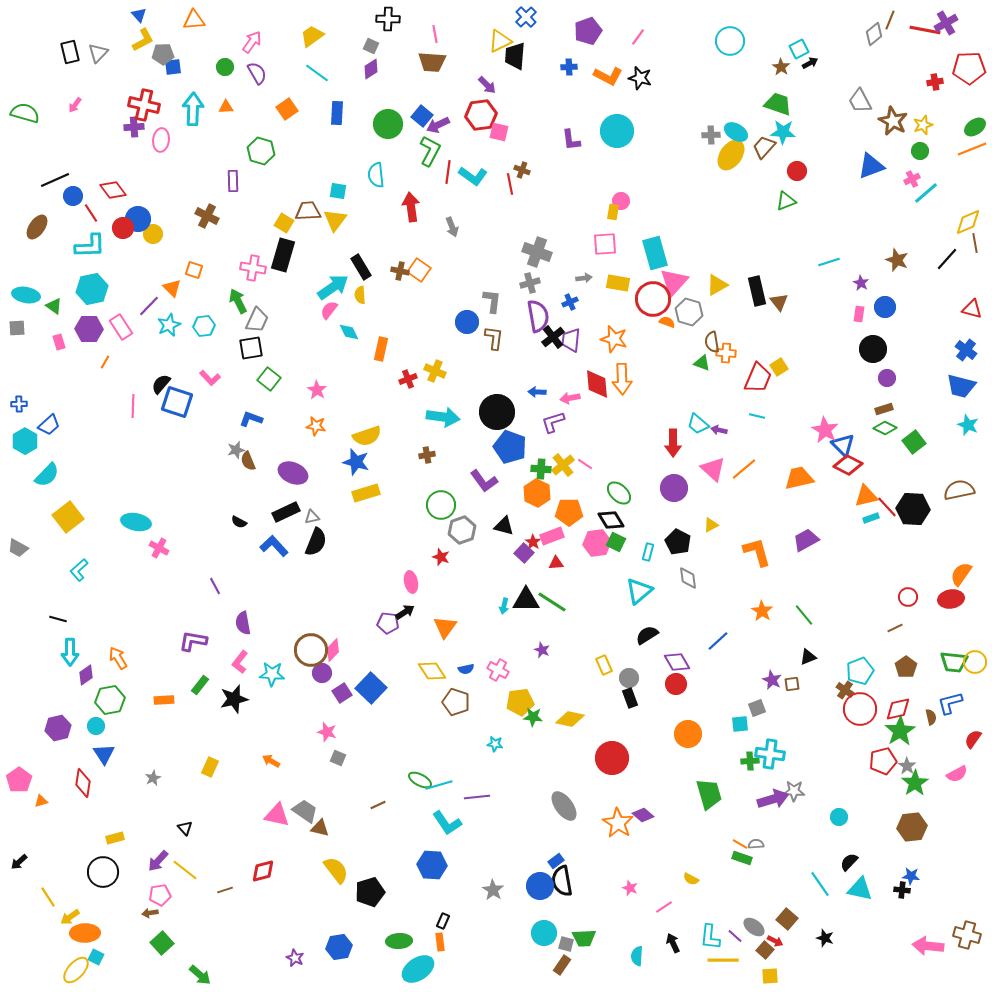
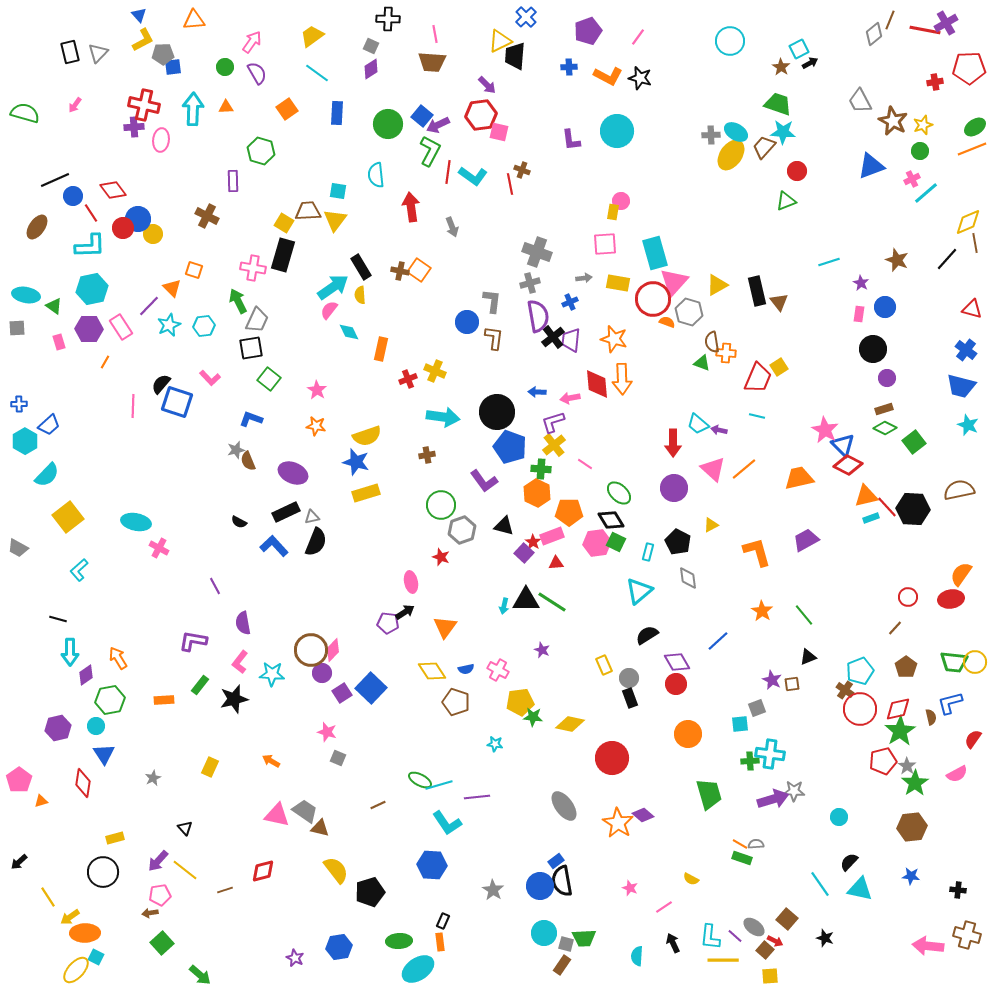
yellow cross at (563, 465): moved 9 px left, 20 px up
brown line at (895, 628): rotated 21 degrees counterclockwise
yellow diamond at (570, 719): moved 5 px down
black cross at (902, 890): moved 56 px right
